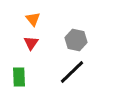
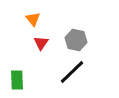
red triangle: moved 10 px right
green rectangle: moved 2 px left, 3 px down
